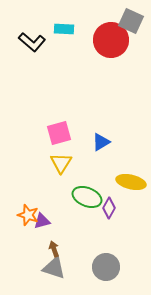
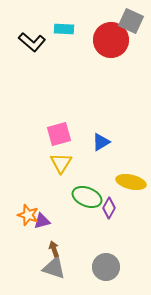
pink square: moved 1 px down
